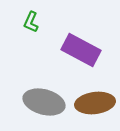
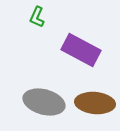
green L-shape: moved 6 px right, 5 px up
brown ellipse: rotated 12 degrees clockwise
